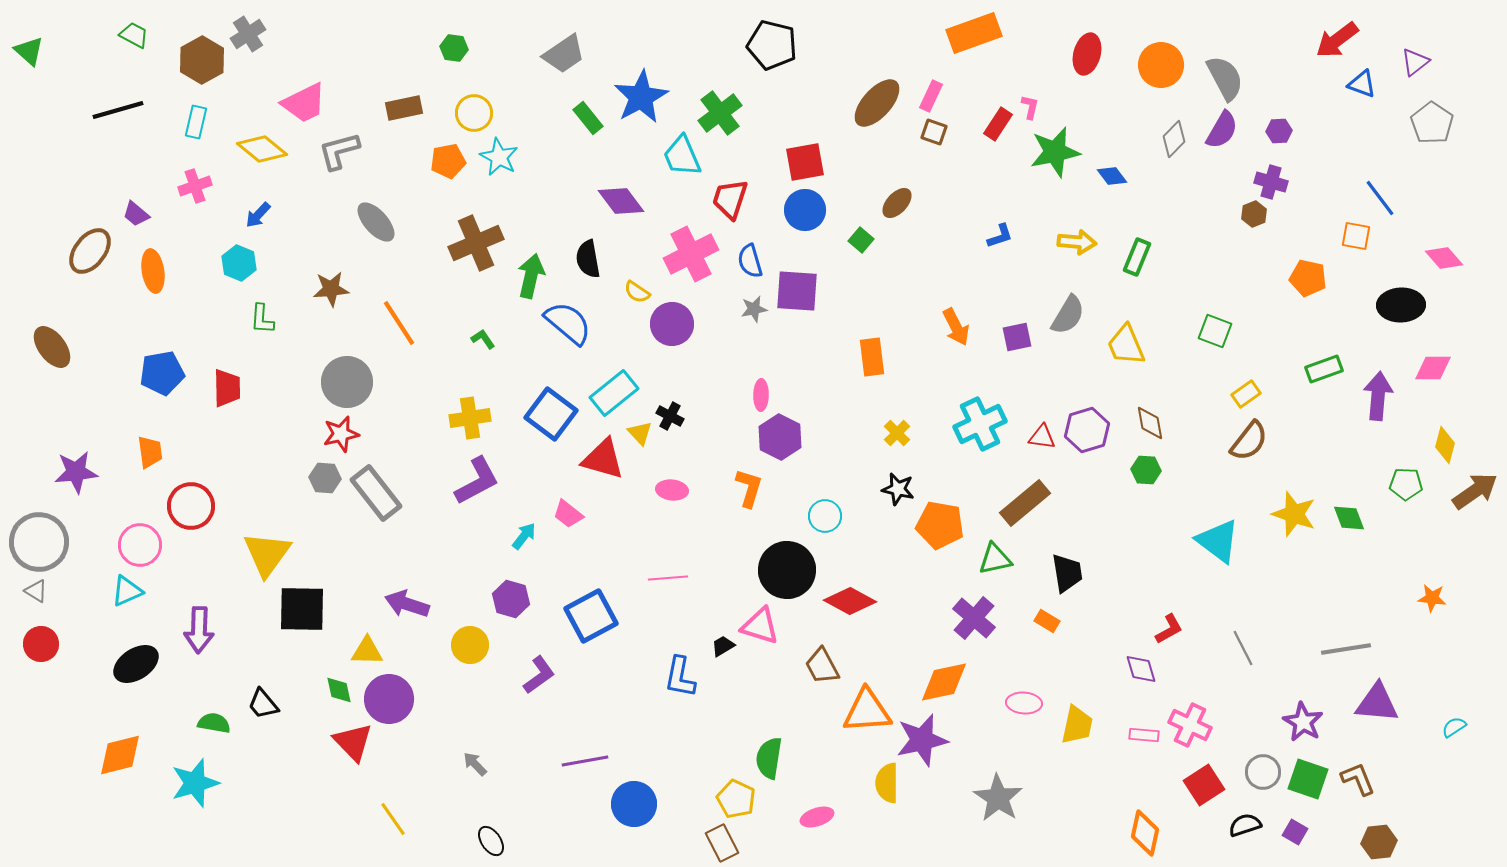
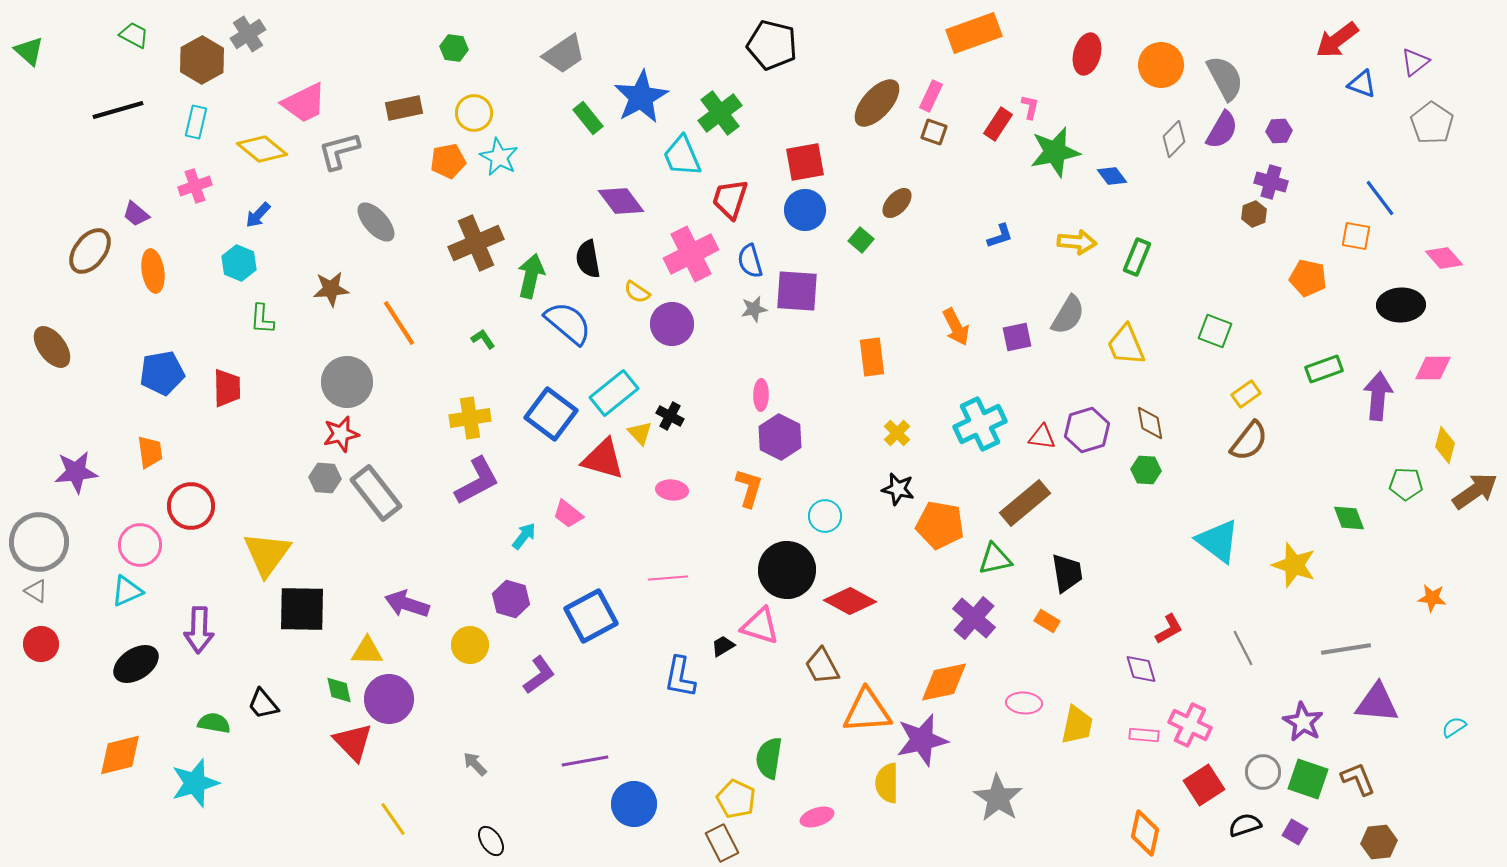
yellow star at (1294, 514): moved 51 px down
